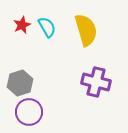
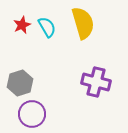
yellow semicircle: moved 3 px left, 7 px up
purple circle: moved 3 px right, 2 px down
